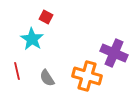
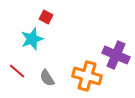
cyan star: rotated 20 degrees clockwise
purple cross: moved 2 px right, 2 px down
red line: rotated 36 degrees counterclockwise
